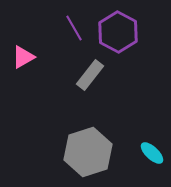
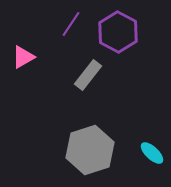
purple line: moved 3 px left, 4 px up; rotated 64 degrees clockwise
gray rectangle: moved 2 px left
gray hexagon: moved 2 px right, 2 px up
